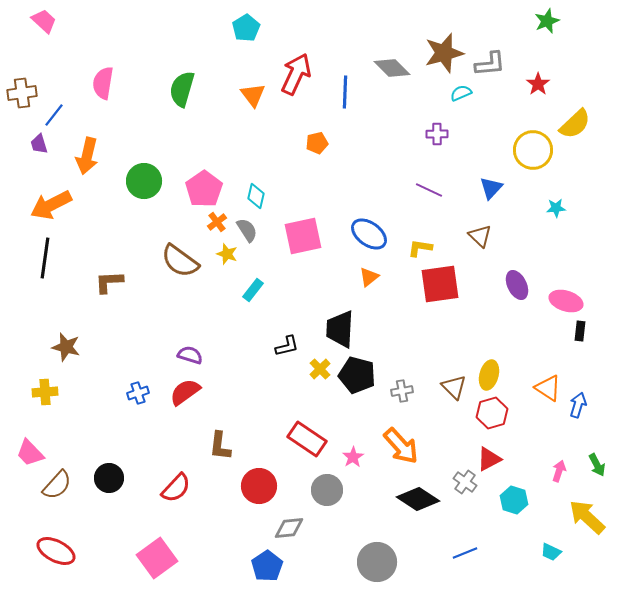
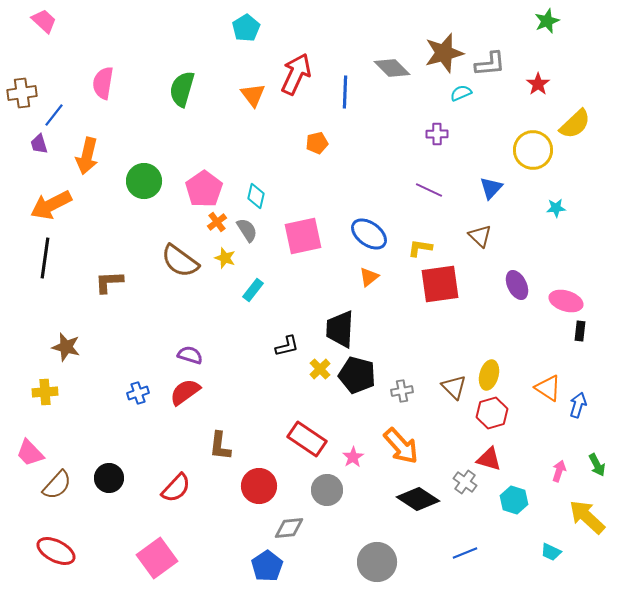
yellow star at (227, 254): moved 2 px left, 4 px down
red triangle at (489, 459): rotated 44 degrees clockwise
